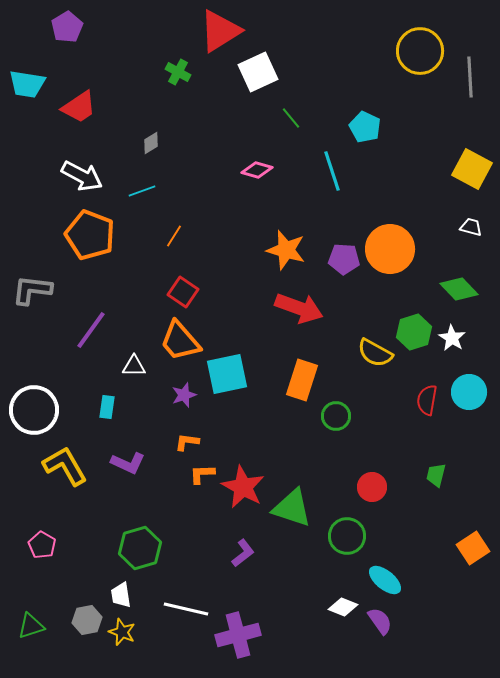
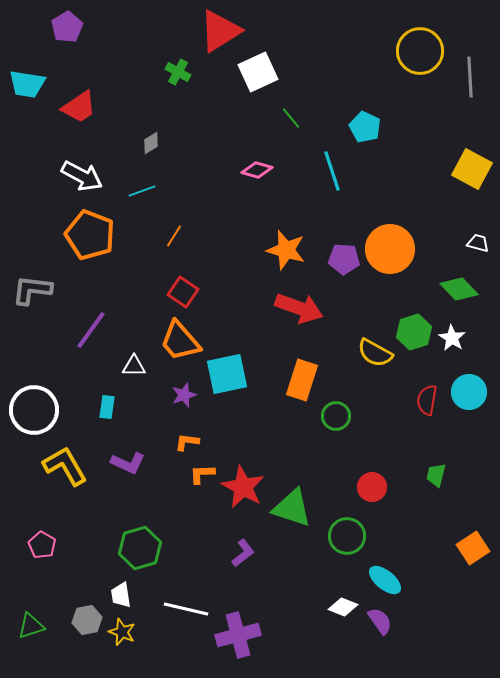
white trapezoid at (471, 227): moved 7 px right, 16 px down
